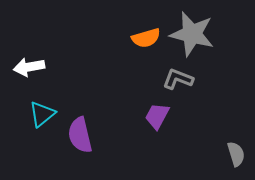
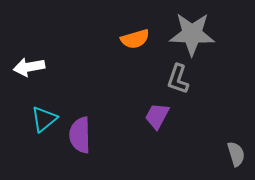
gray star: rotated 12 degrees counterclockwise
orange semicircle: moved 11 px left, 1 px down
gray L-shape: rotated 92 degrees counterclockwise
cyan triangle: moved 2 px right, 5 px down
purple semicircle: rotated 12 degrees clockwise
